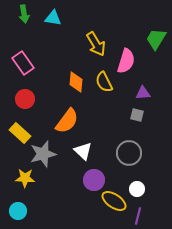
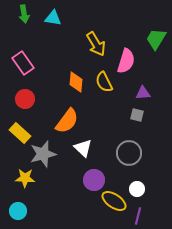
white triangle: moved 3 px up
